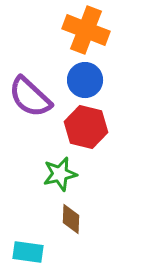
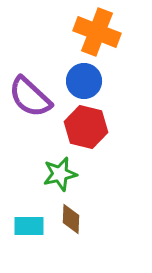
orange cross: moved 11 px right, 2 px down
blue circle: moved 1 px left, 1 px down
cyan rectangle: moved 1 px right, 26 px up; rotated 8 degrees counterclockwise
